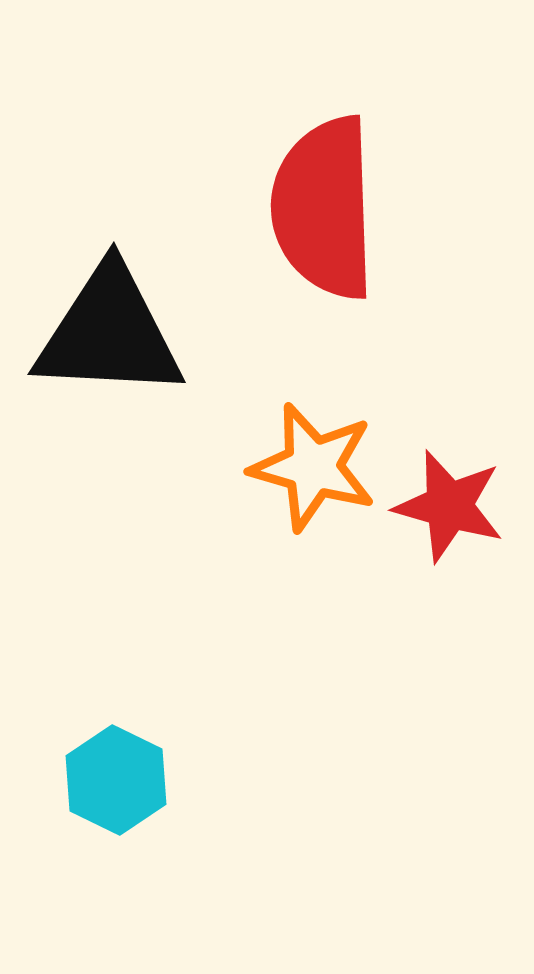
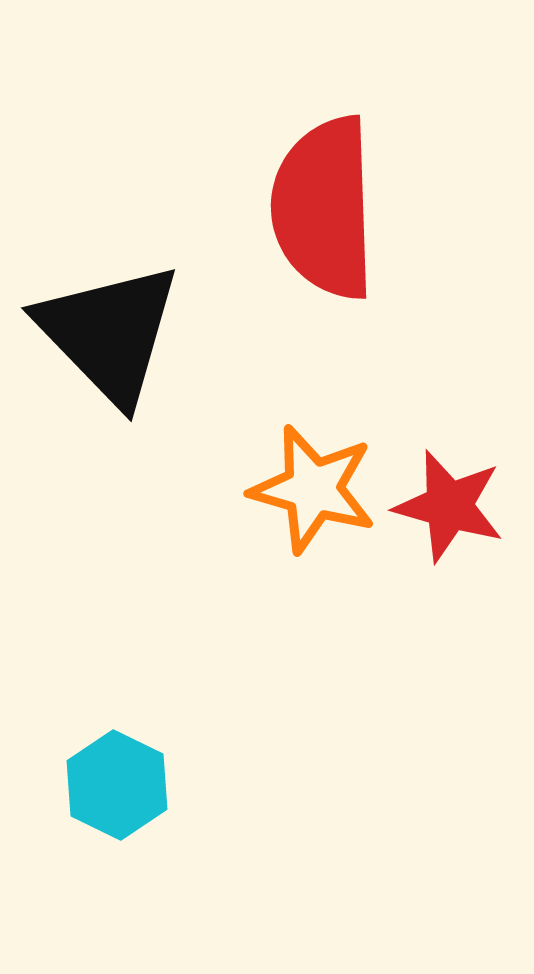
black triangle: rotated 43 degrees clockwise
orange star: moved 22 px down
cyan hexagon: moved 1 px right, 5 px down
